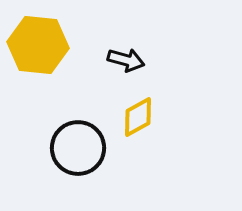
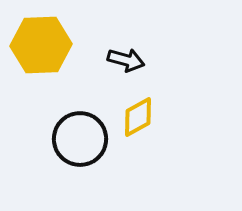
yellow hexagon: moved 3 px right; rotated 8 degrees counterclockwise
black circle: moved 2 px right, 9 px up
